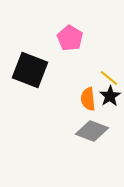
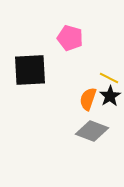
pink pentagon: rotated 15 degrees counterclockwise
black square: rotated 24 degrees counterclockwise
yellow line: rotated 12 degrees counterclockwise
orange semicircle: rotated 25 degrees clockwise
